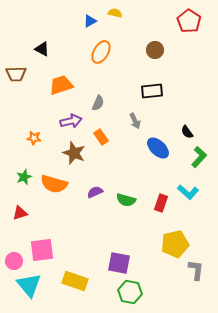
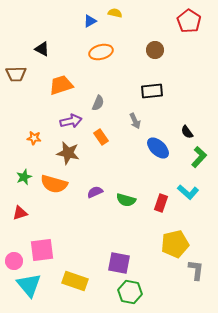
orange ellipse: rotated 45 degrees clockwise
brown star: moved 6 px left; rotated 10 degrees counterclockwise
